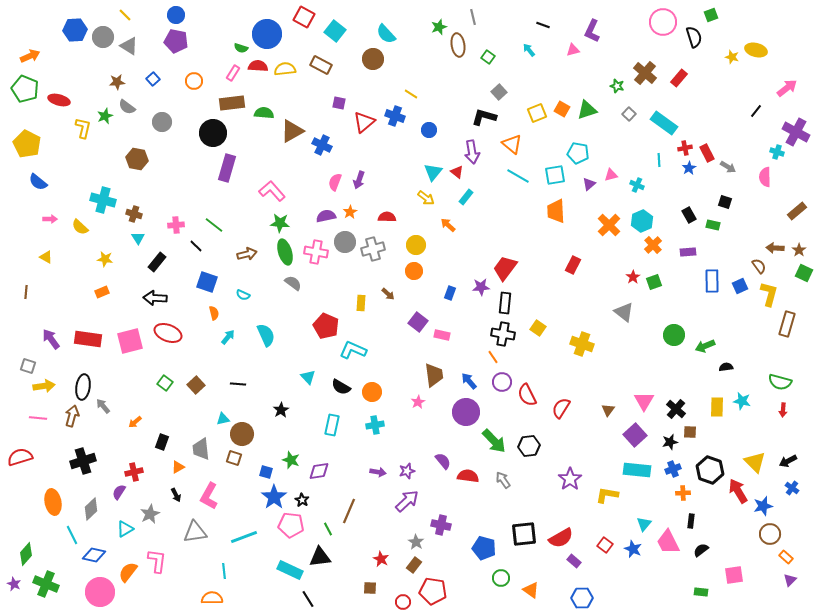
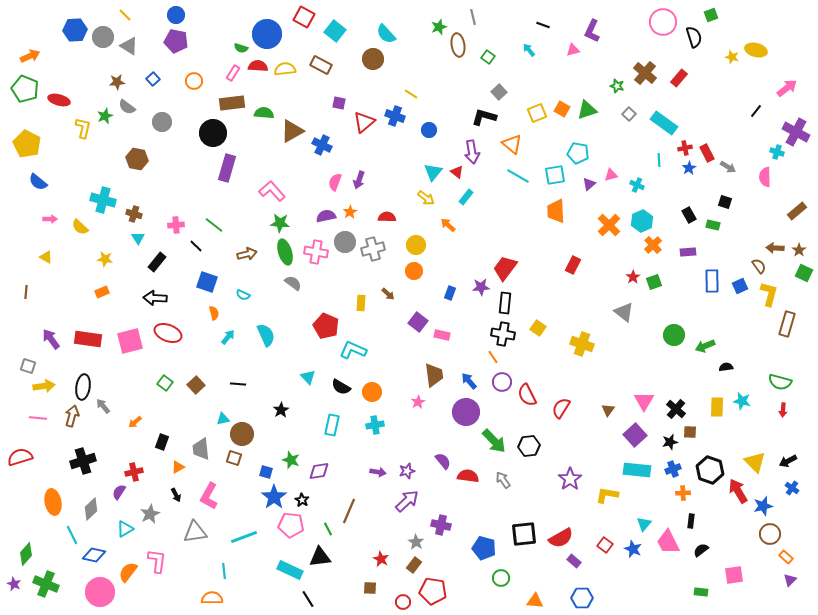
orange triangle at (531, 590): moved 4 px right, 11 px down; rotated 30 degrees counterclockwise
